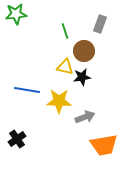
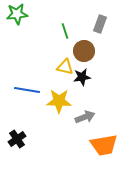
green star: moved 1 px right
